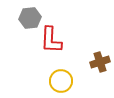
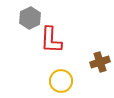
gray hexagon: rotated 20 degrees counterclockwise
